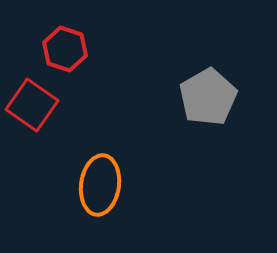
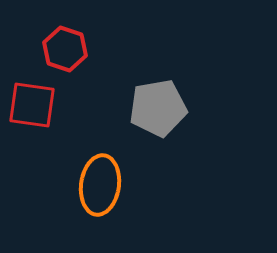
gray pentagon: moved 50 px left, 11 px down; rotated 20 degrees clockwise
red square: rotated 27 degrees counterclockwise
